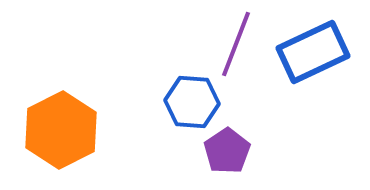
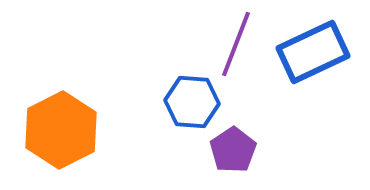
purple pentagon: moved 6 px right, 1 px up
